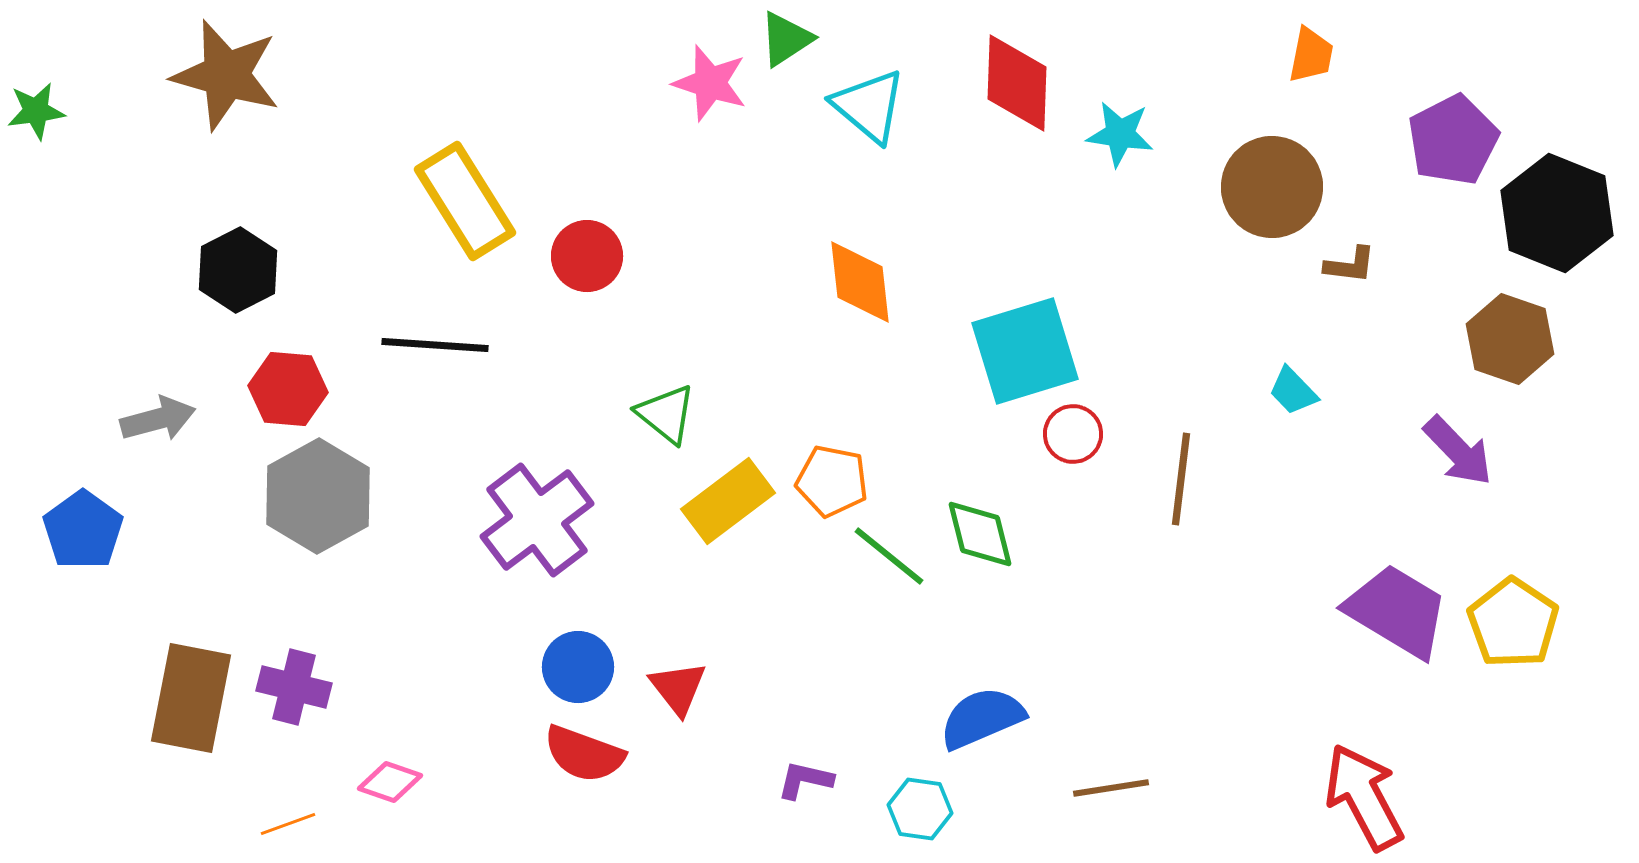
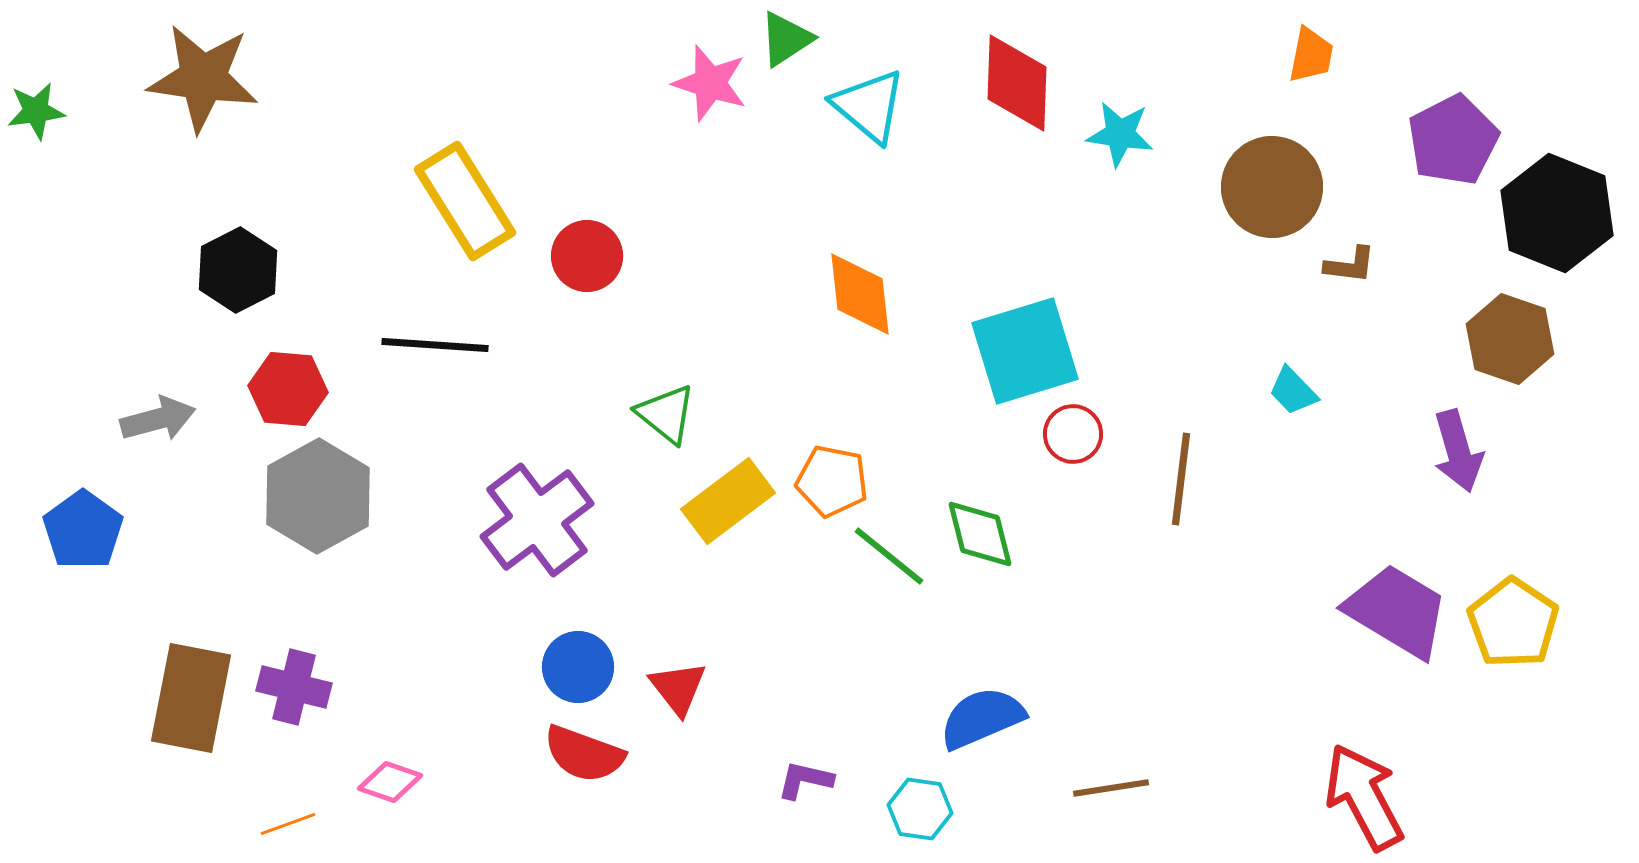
brown star at (226, 75): moved 23 px left, 3 px down; rotated 8 degrees counterclockwise
orange diamond at (860, 282): moved 12 px down
purple arrow at (1458, 451): rotated 28 degrees clockwise
